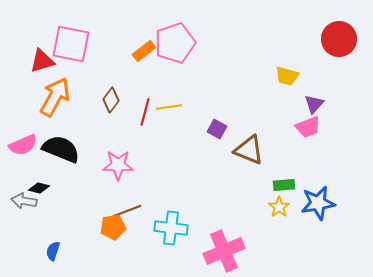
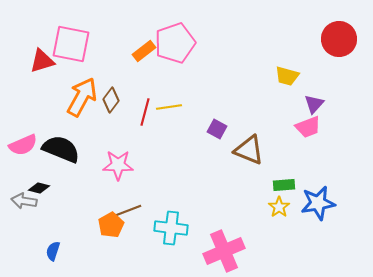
orange arrow: moved 27 px right
orange pentagon: moved 2 px left, 2 px up; rotated 20 degrees counterclockwise
